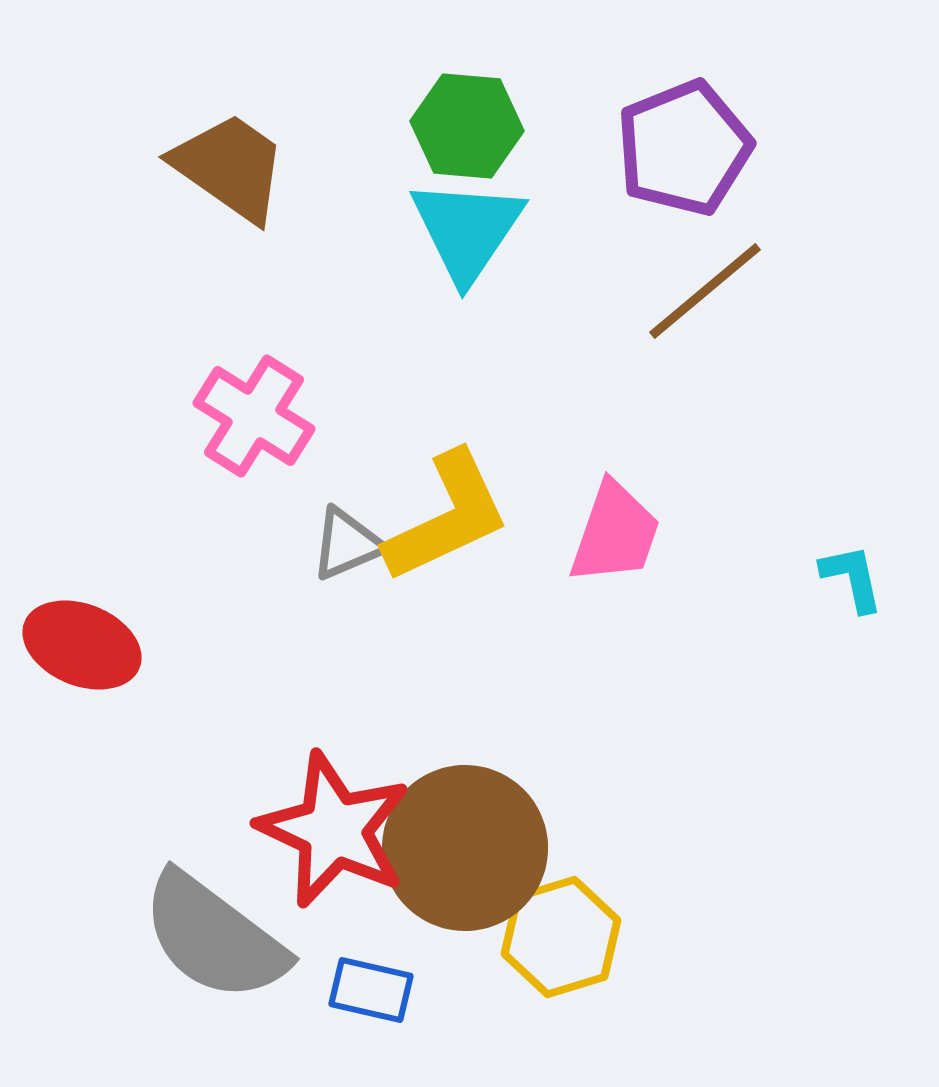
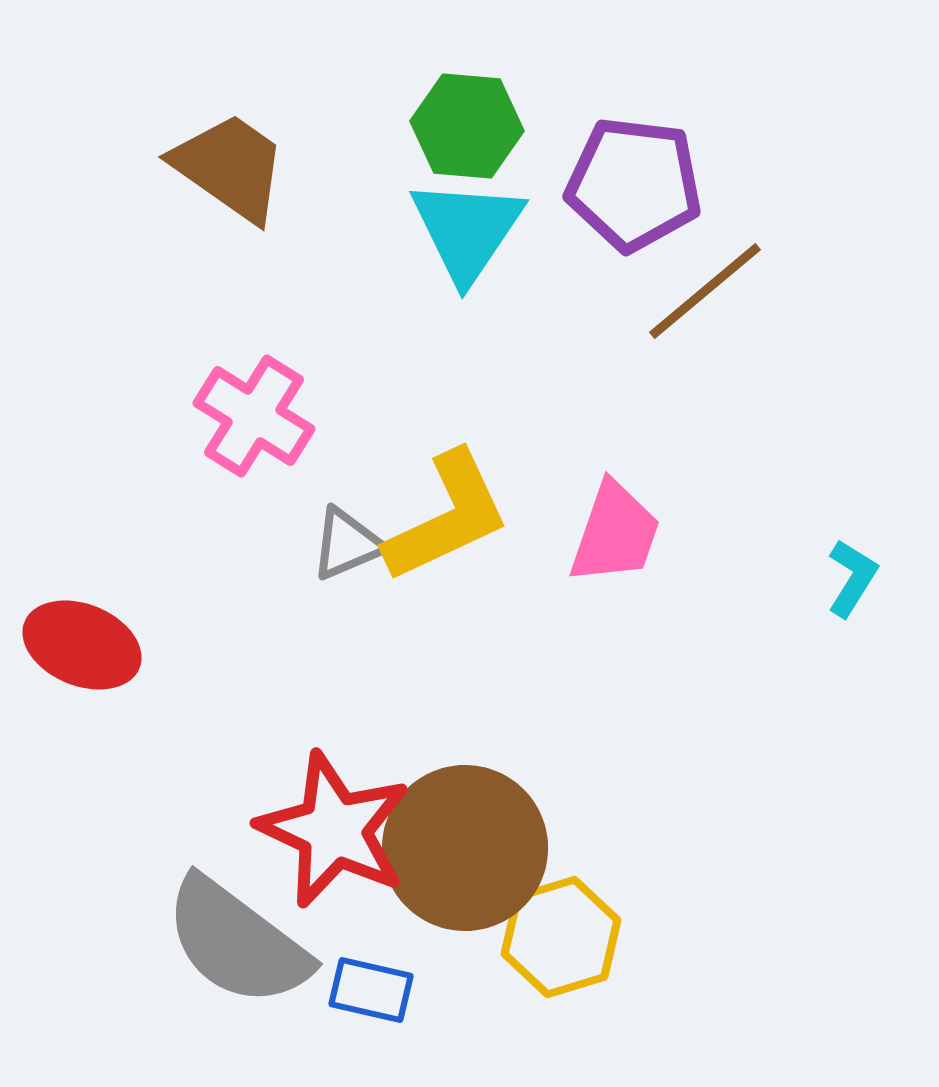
purple pentagon: moved 50 px left, 36 px down; rotated 29 degrees clockwise
cyan L-shape: rotated 44 degrees clockwise
gray semicircle: moved 23 px right, 5 px down
